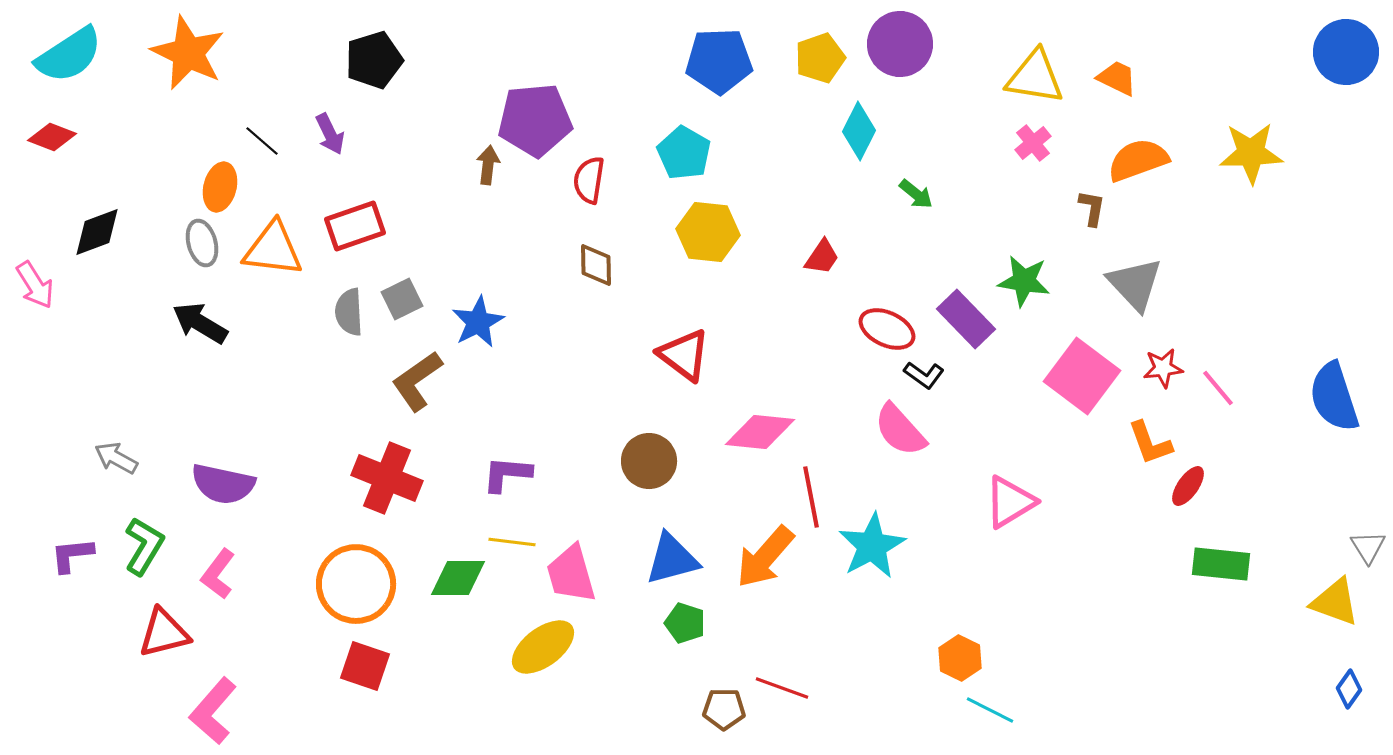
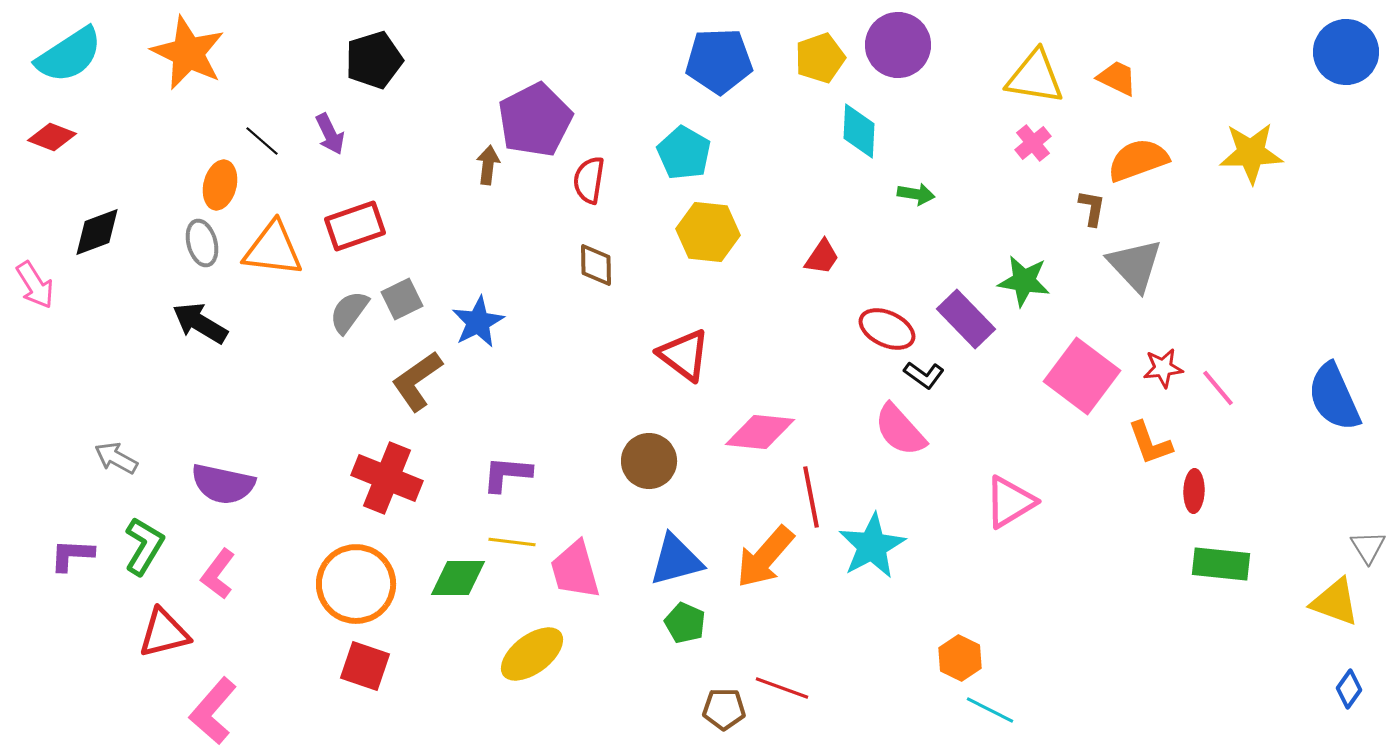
purple circle at (900, 44): moved 2 px left, 1 px down
purple pentagon at (535, 120): rotated 22 degrees counterclockwise
cyan diamond at (859, 131): rotated 24 degrees counterclockwise
orange ellipse at (220, 187): moved 2 px up
green arrow at (916, 194): rotated 30 degrees counterclockwise
gray triangle at (1135, 284): moved 19 px up
gray semicircle at (349, 312): rotated 39 degrees clockwise
blue semicircle at (1334, 397): rotated 6 degrees counterclockwise
red ellipse at (1188, 486): moved 6 px right, 5 px down; rotated 33 degrees counterclockwise
purple L-shape at (72, 555): rotated 9 degrees clockwise
blue triangle at (672, 559): moved 4 px right, 1 px down
pink trapezoid at (571, 574): moved 4 px right, 4 px up
green pentagon at (685, 623): rotated 6 degrees clockwise
yellow ellipse at (543, 647): moved 11 px left, 7 px down
